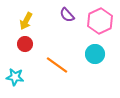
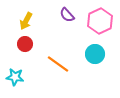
orange line: moved 1 px right, 1 px up
